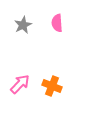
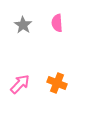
gray star: rotated 12 degrees counterclockwise
orange cross: moved 5 px right, 3 px up
